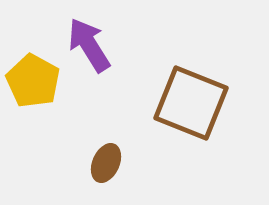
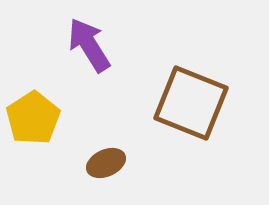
yellow pentagon: moved 37 px down; rotated 10 degrees clockwise
brown ellipse: rotated 42 degrees clockwise
